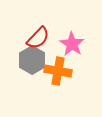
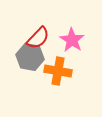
pink star: moved 4 px up
gray hexagon: moved 2 px left, 3 px up; rotated 20 degrees counterclockwise
